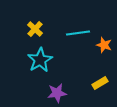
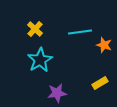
cyan line: moved 2 px right, 1 px up
